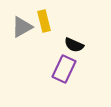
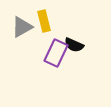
purple rectangle: moved 8 px left, 16 px up
